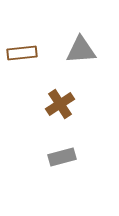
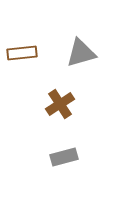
gray triangle: moved 3 px down; rotated 12 degrees counterclockwise
gray rectangle: moved 2 px right
